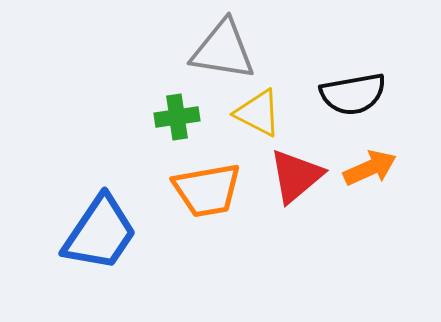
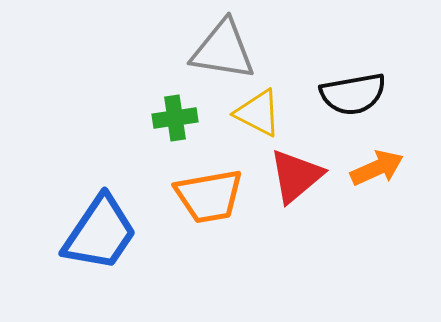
green cross: moved 2 px left, 1 px down
orange arrow: moved 7 px right
orange trapezoid: moved 2 px right, 6 px down
